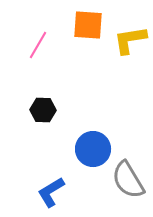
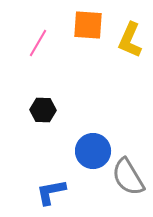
yellow L-shape: rotated 57 degrees counterclockwise
pink line: moved 2 px up
blue circle: moved 2 px down
gray semicircle: moved 3 px up
blue L-shape: rotated 20 degrees clockwise
